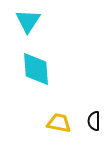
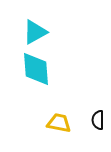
cyan triangle: moved 7 px right, 11 px down; rotated 28 degrees clockwise
black semicircle: moved 4 px right, 1 px up
